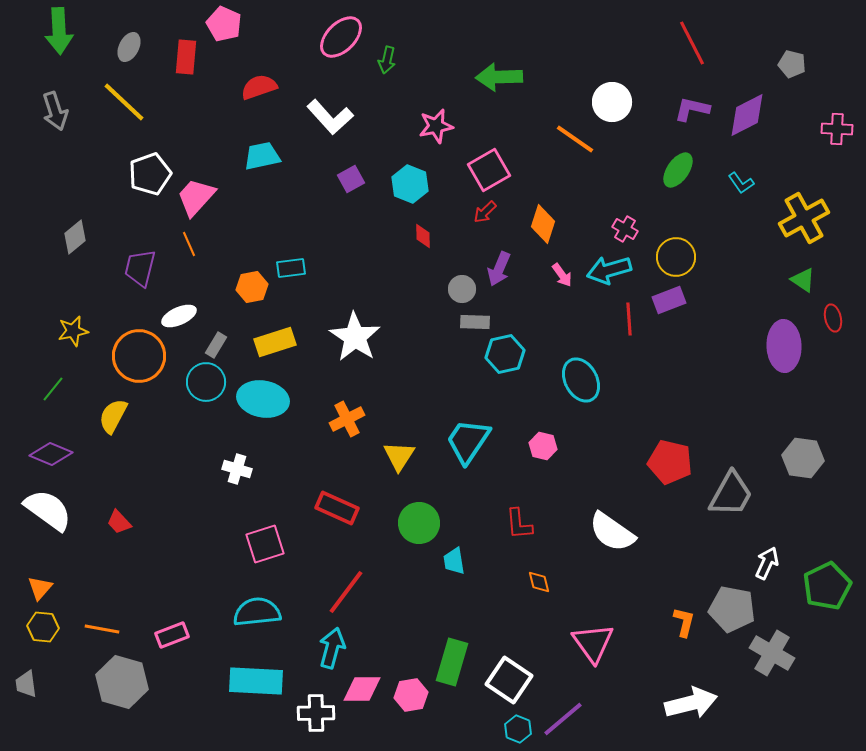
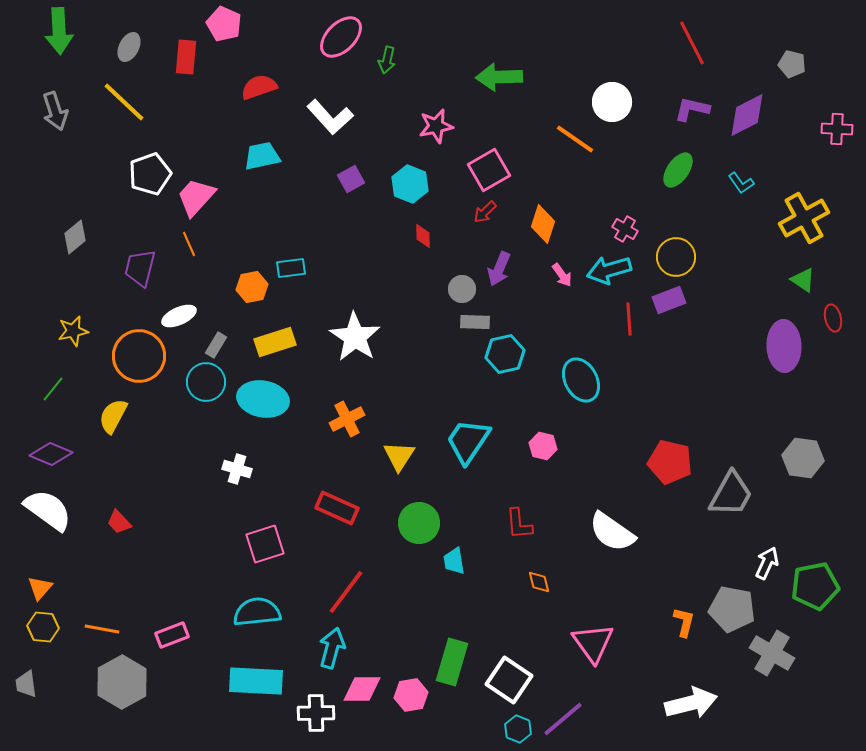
green pentagon at (827, 586): moved 12 px left; rotated 15 degrees clockwise
gray hexagon at (122, 682): rotated 15 degrees clockwise
